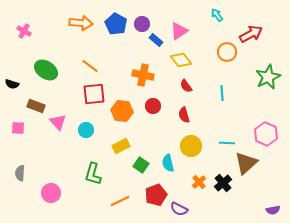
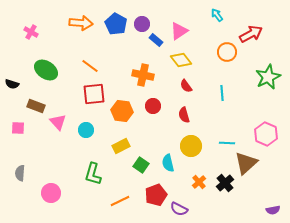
pink cross at (24, 31): moved 7 px right, 1 px down
black cross at (223, 183): moved 2 px right
